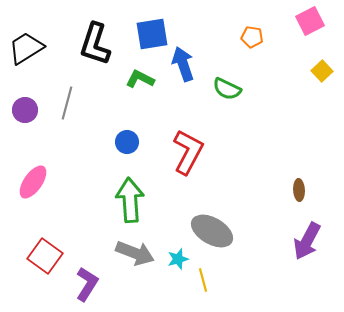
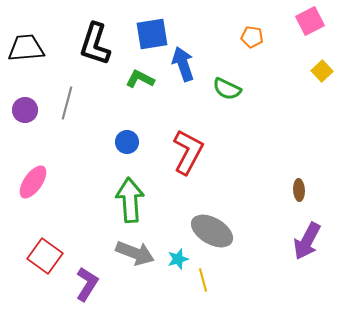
black trapezoid: rotated 27 degrees clockwise
